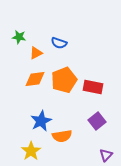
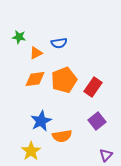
blue semicircle: rotated 28 degrees counterclockwise
red rectangle: rotated 66 degrees counterclockwise
